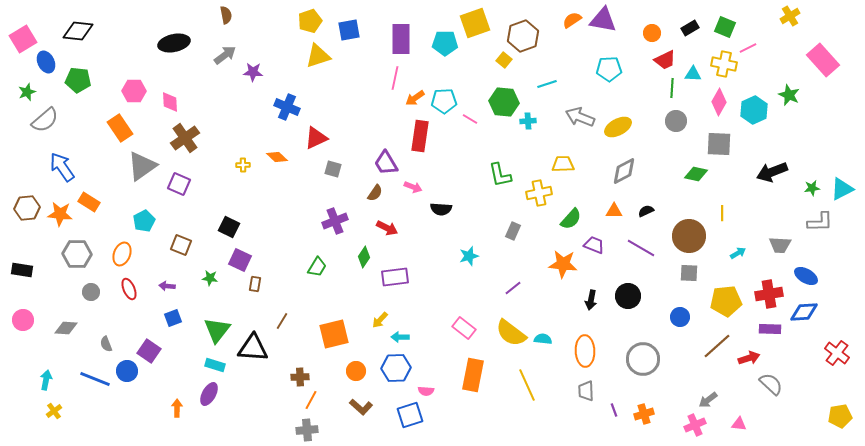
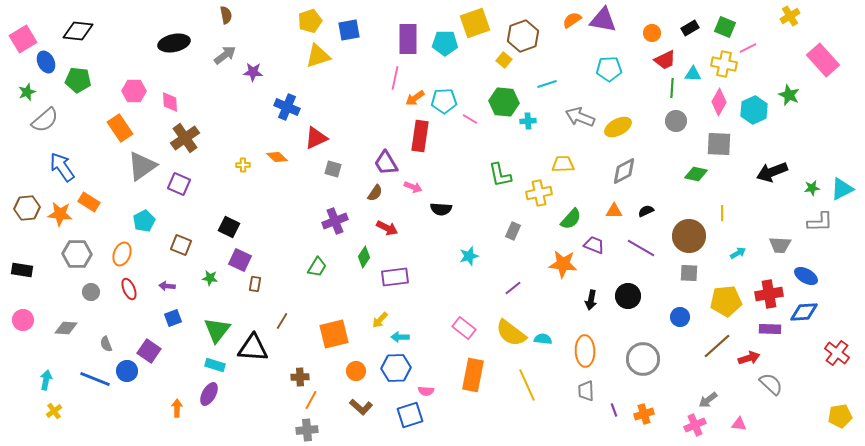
purple rectangle at (401, 39): moved 7 px right
